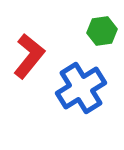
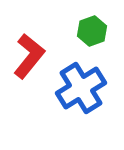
green hexagon: moved 10 px left; rotated 12 degrees counterclockwise
